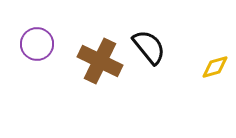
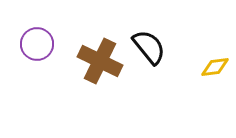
yellow diamond: rotated 8 degrees clockwise
